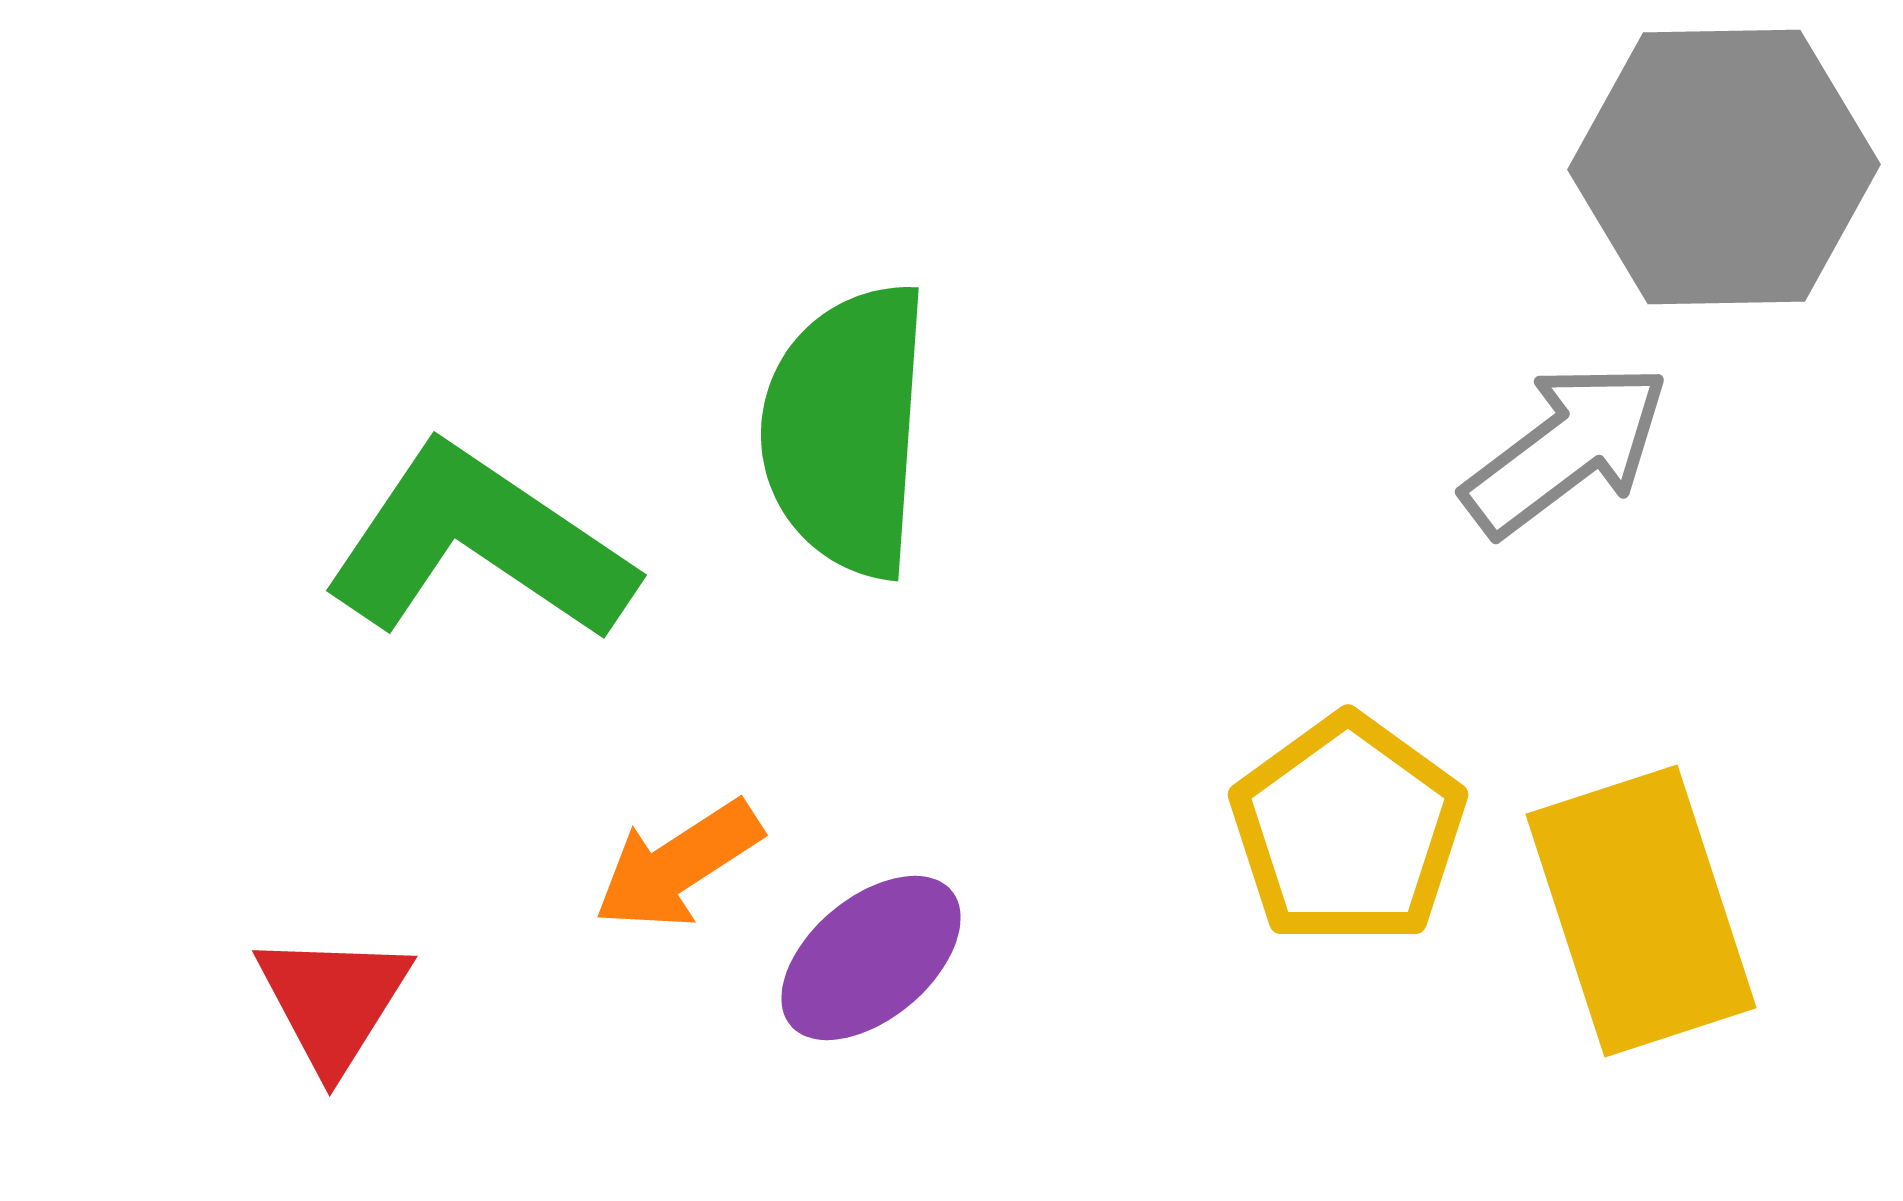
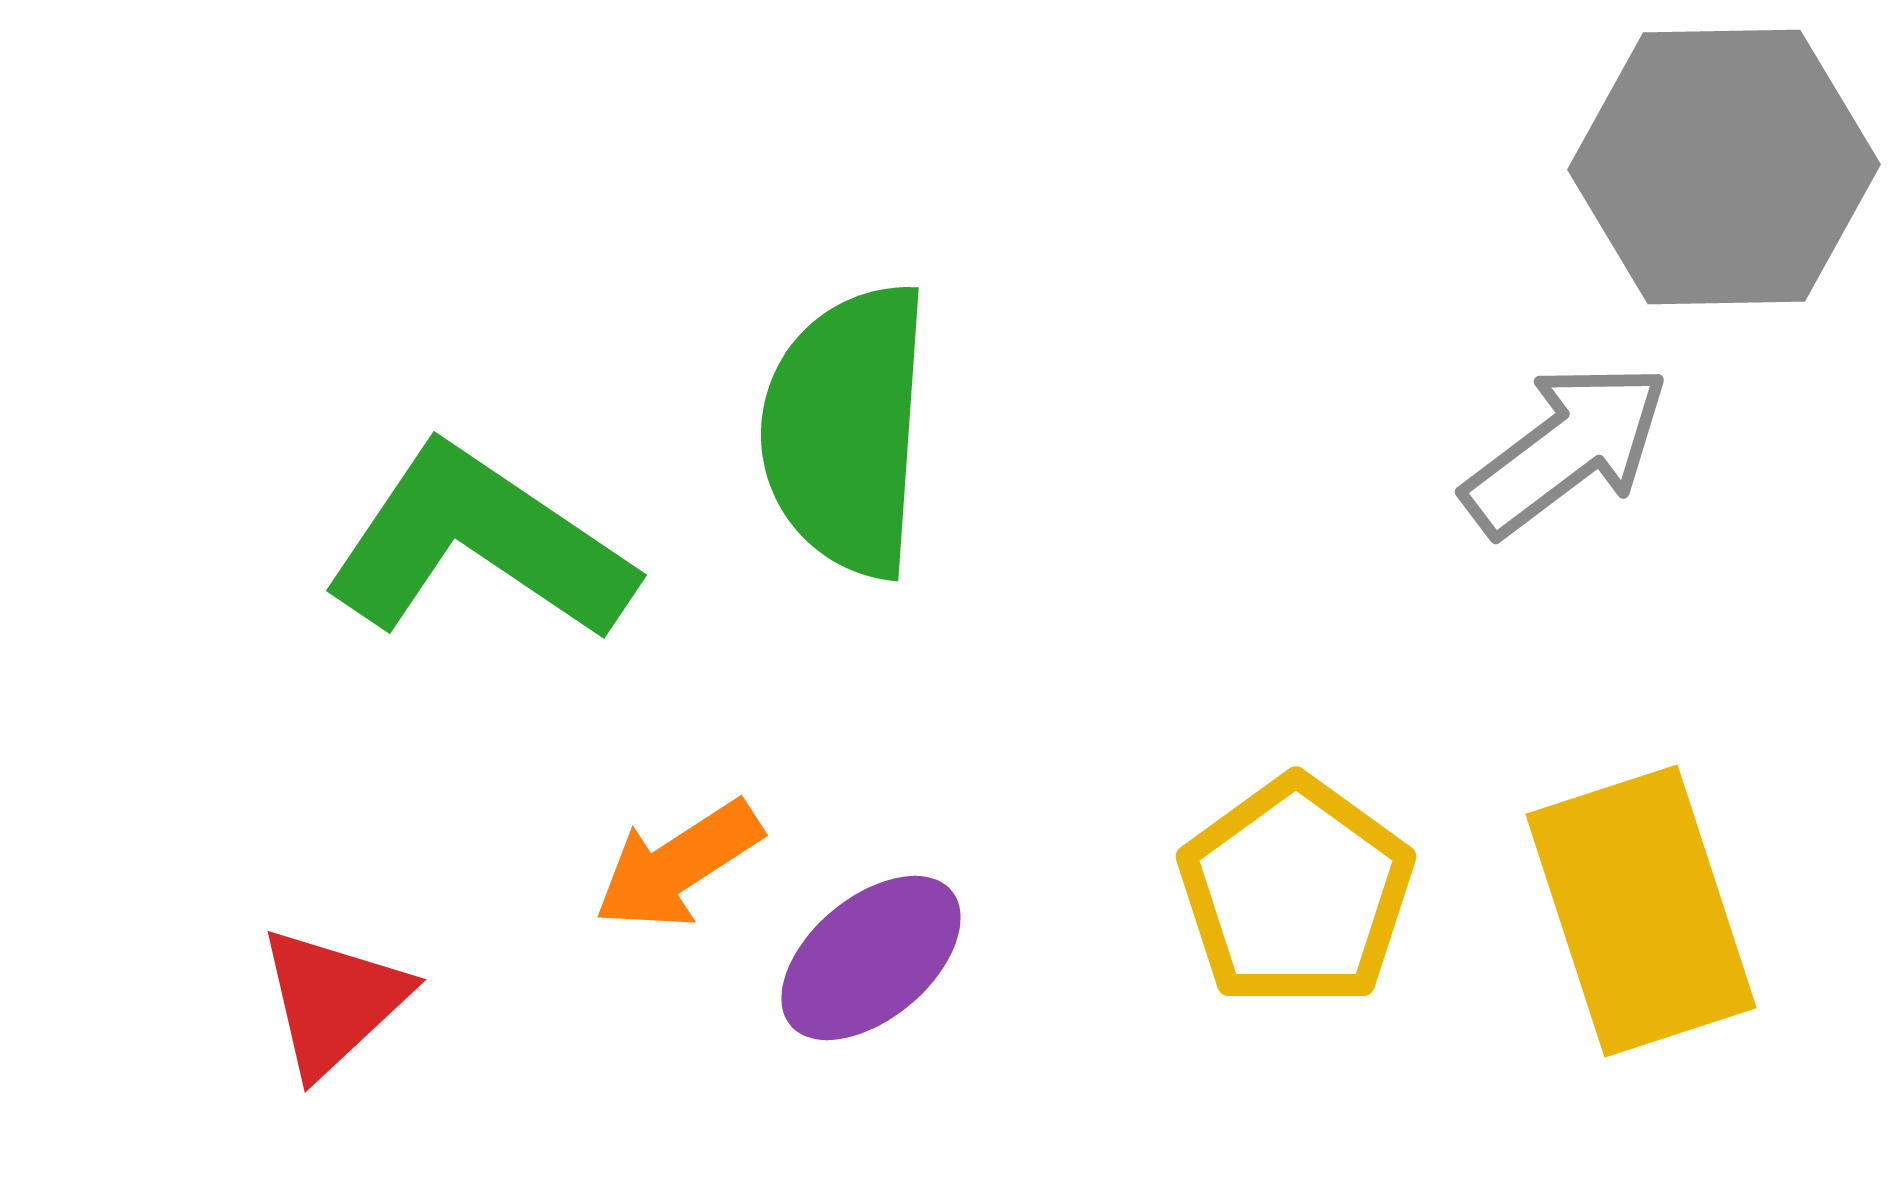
yellow pentagon: moved 52 px left, 62 px down
red triangle: rotated 15 degrees clockwise
